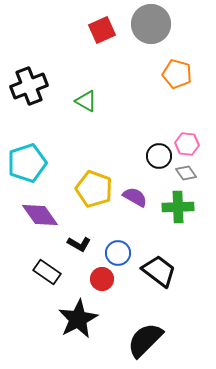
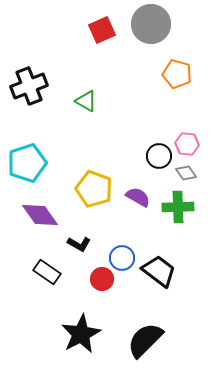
purple semicircle: moved 3 px right
blue circle: moved 4 px right, 5 px down
black star: moved 3 px right, 15 px down
